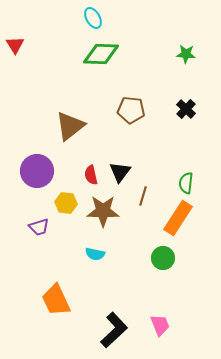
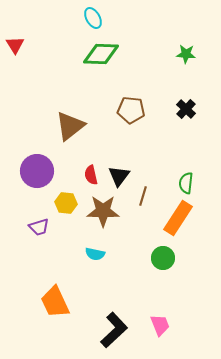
black triangle: moved 1 px left, 4 px down
orange trapezoid: moved 1 px left, 2 px down
